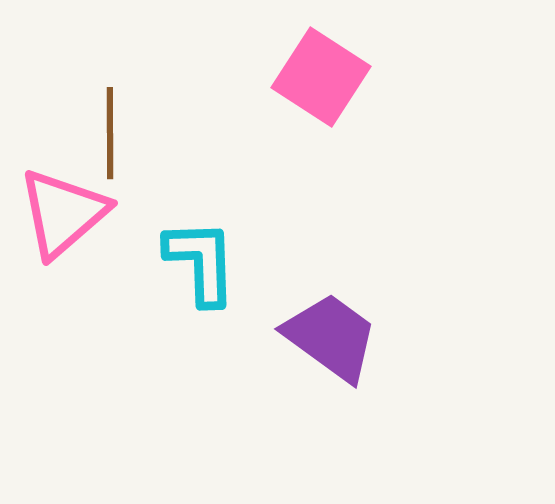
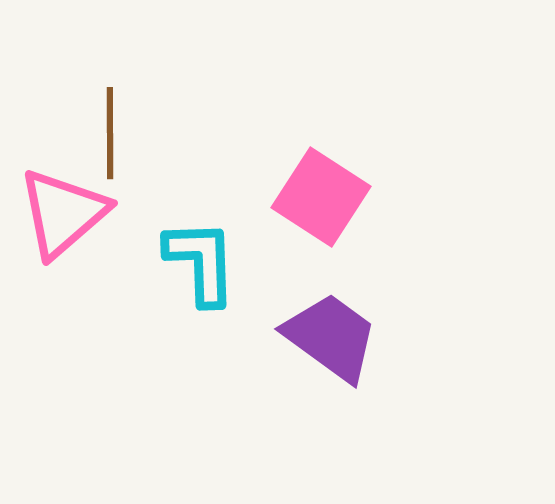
pink square: moved 120 px down
